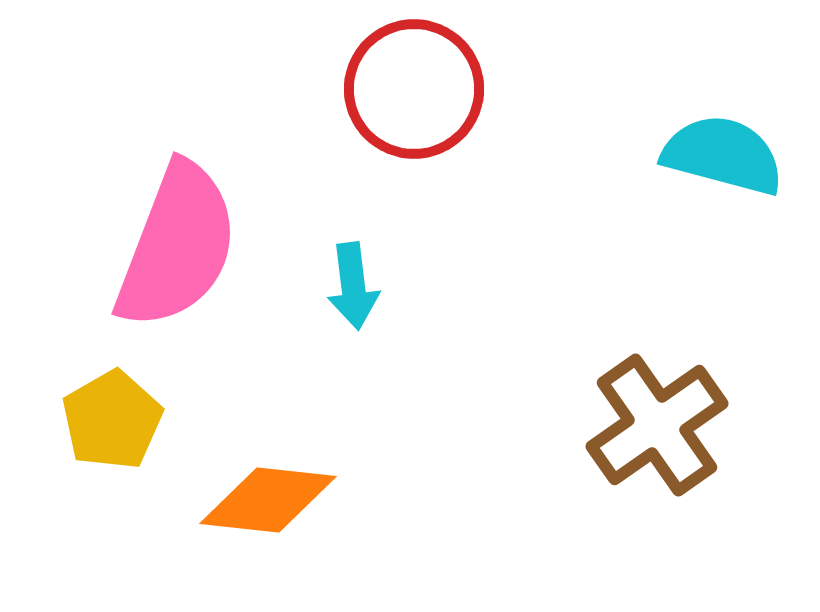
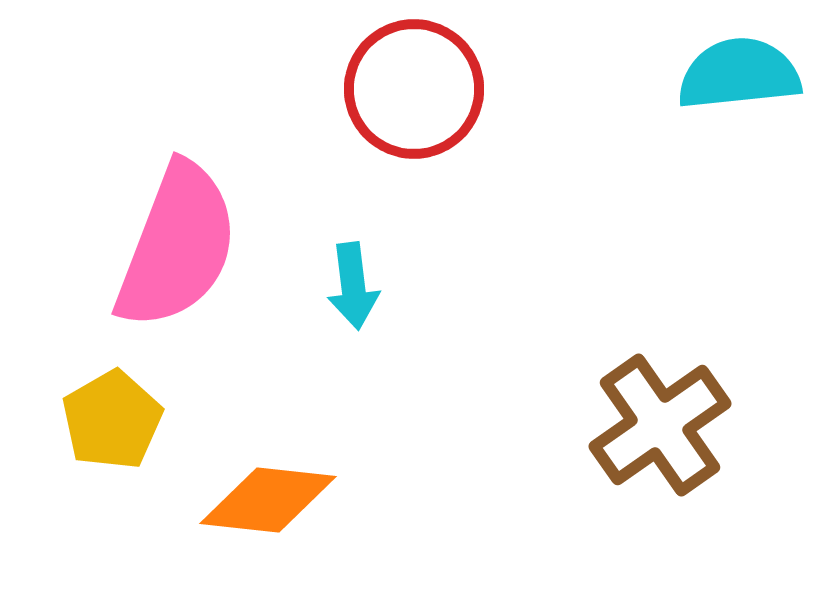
cyan semicircle: moved 16 px right, 81 px up; rotated 21 degrees counterclockwise
brown cross: moved 3 px right
